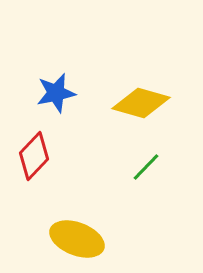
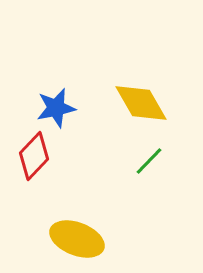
blue star: moved 15 px down
yellow diamond: rotated 44 degrees clockwise
green line: moved 3 px right, 6 px up
